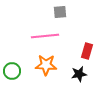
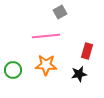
gray square: rotated 24 degrees counterclockwise
pink line: moved 1 px right
green circle: moved 1 px right, 1 px up
